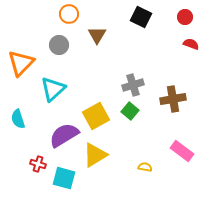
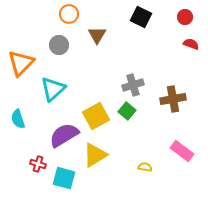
green square: moved 3 px left
